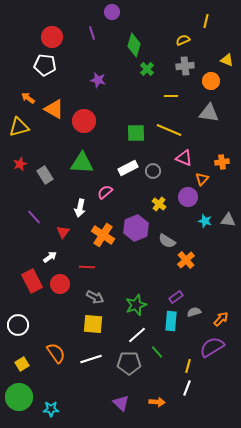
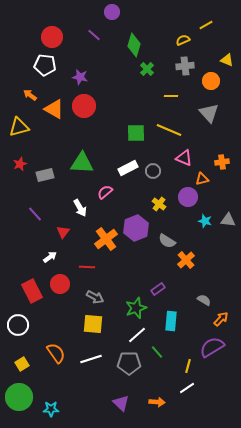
yellow line at (206, 21): moved 4 px down; rotated 48 degrees clockwise
purple line at (92, 33): moved 2 px right, 2 px down; rotated 32 degrees counterclockwise
purple star at (98, 80): moved 18 px left, 3 px up
orange arrow at (28, 98): moved 2 px right, 3 px up
gray triangle at (209, 113): rotated 40 degrees clockwise
red circle at (84, 121): moved 15 px up
gray rectangle at (45, 175): rotated 72 degrees counterclockwise
orange triangle at (202, 179): rotated 32 degrees clockwise
white arrow at (80, 208): rotated 42 degrees counterclockwise
purple line at (34, 217): moved 1 px right, 3 px up
orange cross at (103, 235): moved 3 px right, 4 px down; rotated 20 degrees clockwise
red rectangle at (32, 281): moved 10 px down
purple rectangle at (176, 297): moved 18 px left, 8 px up
green star at (136, 305): moved 3 px down
gray semicircle at (194, 312): moved 10 px right, 12 px up; rotated 48 degrees clockwise
white line at (187, 388): rotated 35 degrees clockwise
